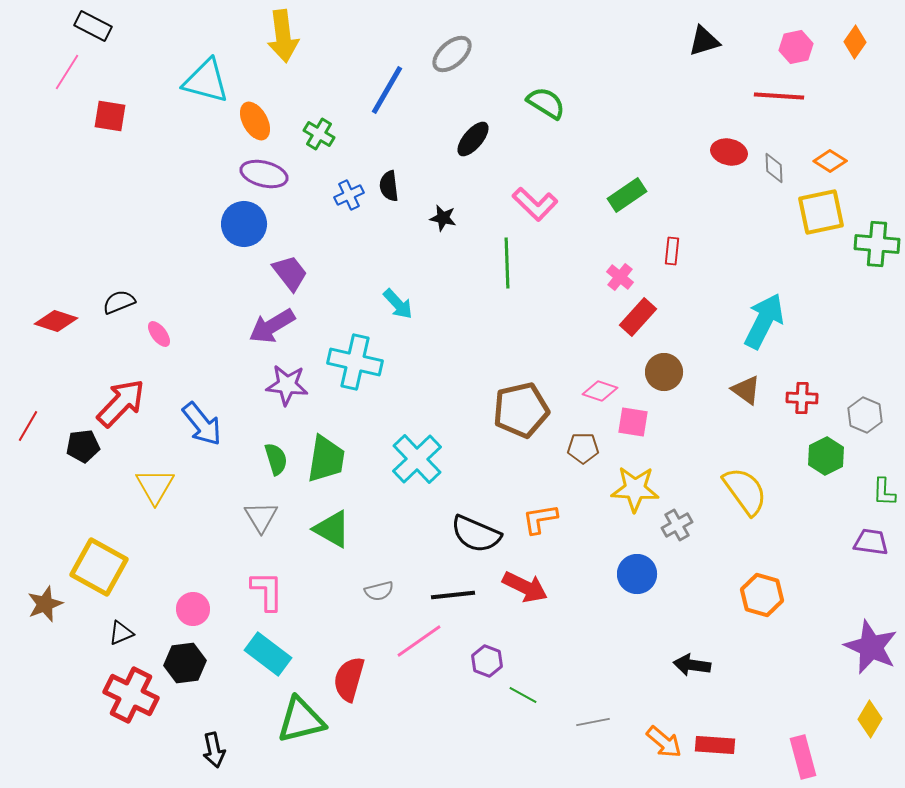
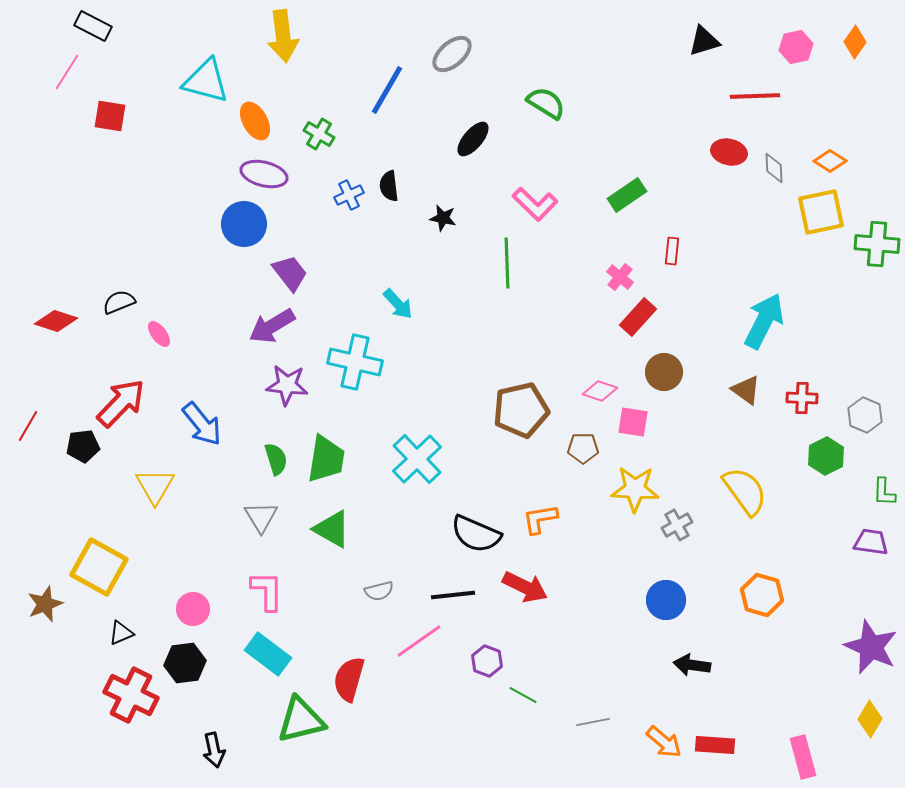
red line at (779, 96): moved 24 px left; rotated 6 degrees counterclockwise
blue circle at (637, 574): moved 29 px right, 26 px down
